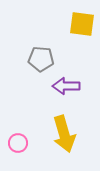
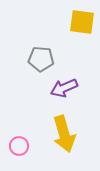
yellow square: moved 2 px up
purple arrow: moved 2 px left, 2 px down; rotated 24 degrees counterclockwise
pink circle: moved 1 px right, 3 px down
